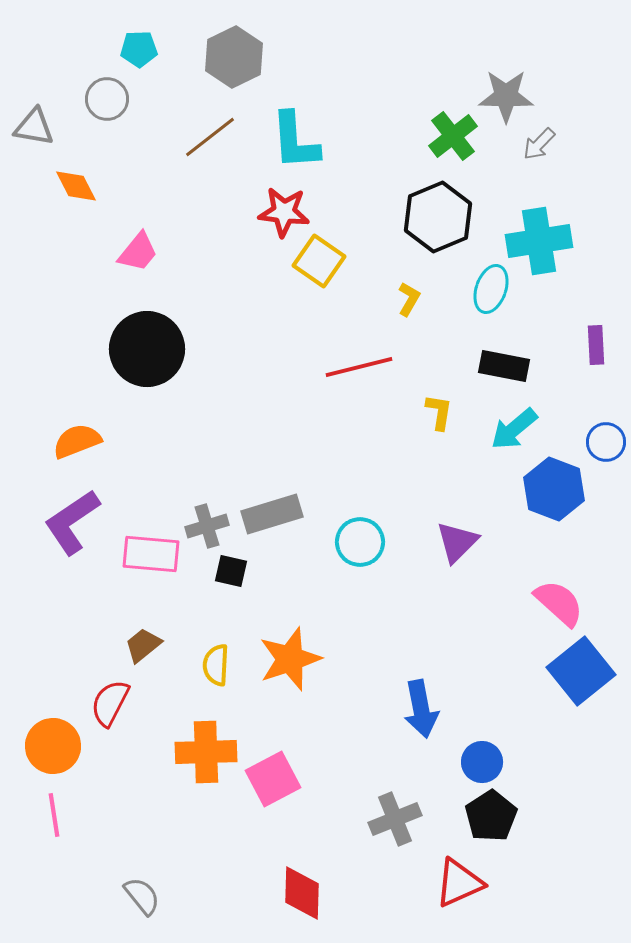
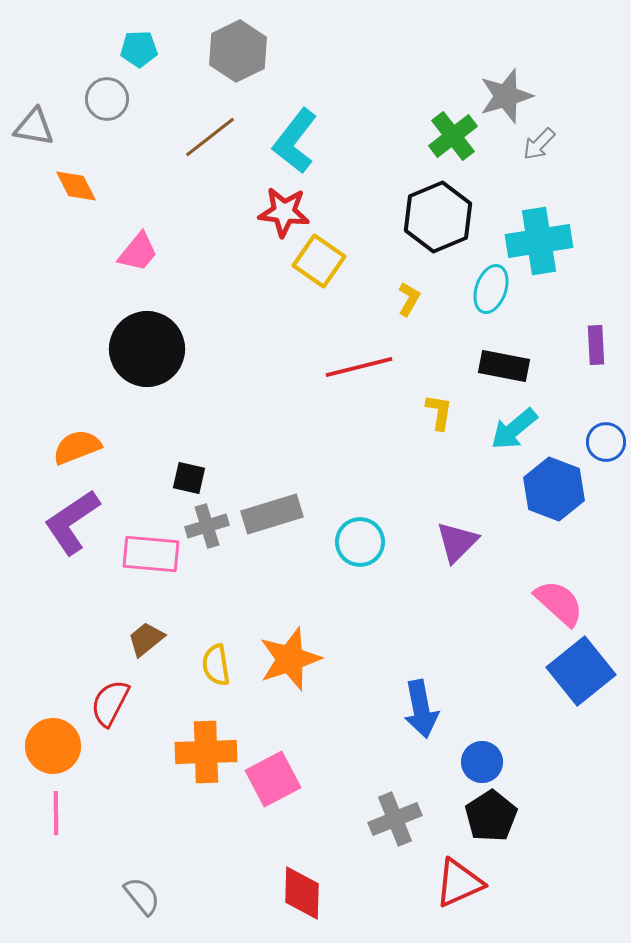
gray hexagon at (234, 57): moved 4 px right, 6 px up
gray star at (506, 96): rotated 18 degrees counterclockwise
cyan L-shape at (295, 141): rotated 42 degrees clockwise
orange semicircle at (77, 441): moved 6 px down
black square at (231, 571): moved 42 px left, 93 px up
brown trapezoid at (143, 645): moved 3 px right, 6 px up
yellow semicircle at (216, 665): rotated 12 degrees counterclockwise
pink line at (54, 815): moved 2 px right, 2 px up; rotated 9 degrees clockwise
